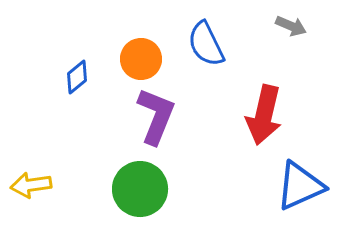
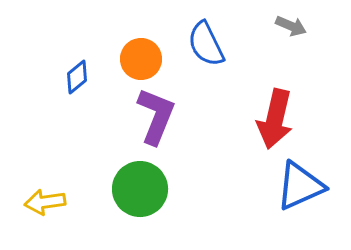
red arrow: moved 11 px right, 4 px down
yellow arrow: moved 14 px right, 17 px down
